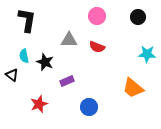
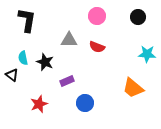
cyan semicircle: moved 1 px left, 2 px down
blue circle: moved 4 px left, 4 px up
